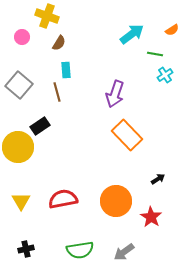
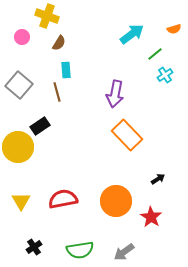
orange semicircle: moved 2 px right, 1 px up; rotated 16 degrees clockwise
green line: rotated 49 degrees counterclockwise
purple arrow: rotated 8 degrees counterclockwise
black cross: moved 8 px right, 2 px up; rotated 21 degrees counterclockwise
